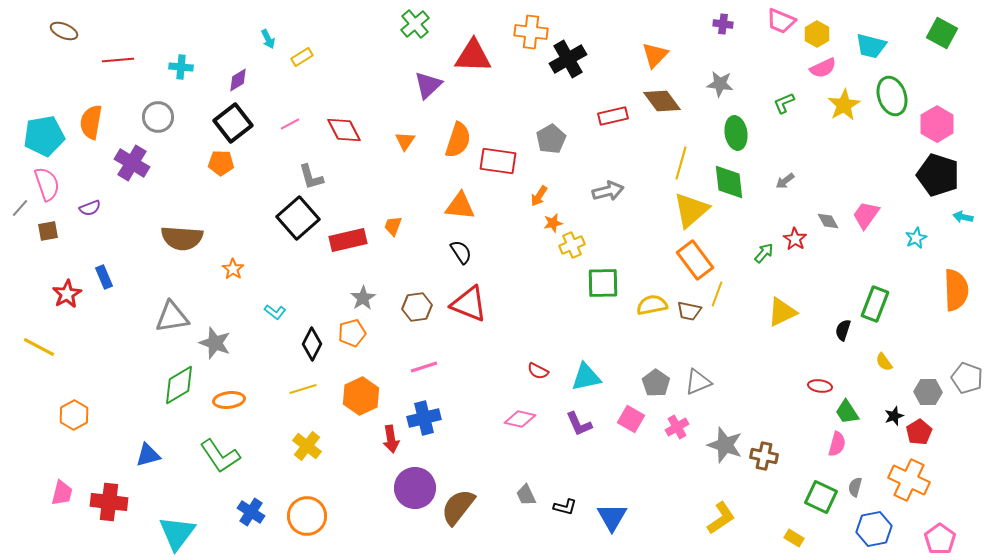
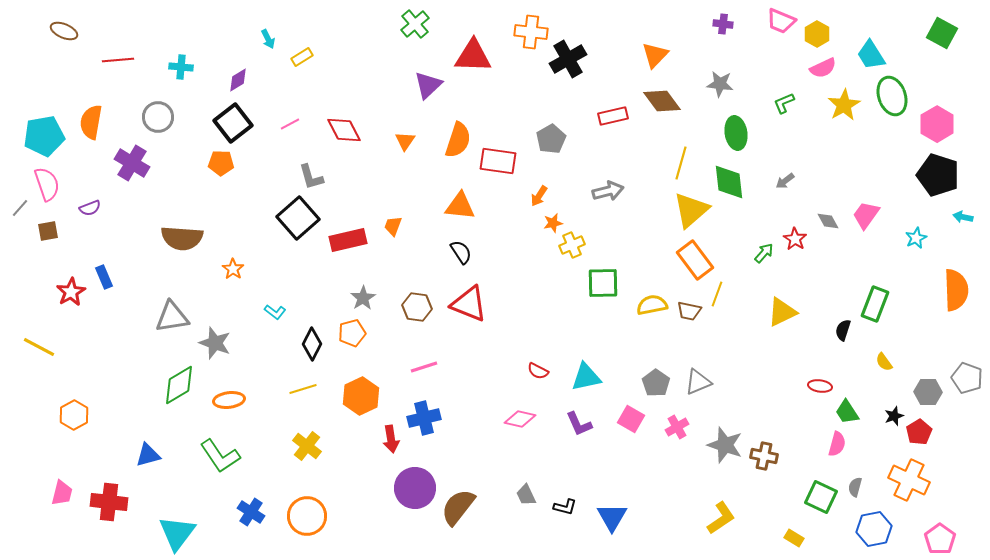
cyan trapezoid at (871, 46): moved 9 px down; rotated 44 degrees clockwise
red star at (67, 294): moved 4 px right, 2 px up
brown hexagon at (417, 307): rotated 16 degrees clockwise
